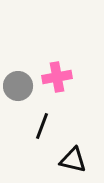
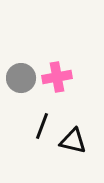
gray circle: moved 3 px right, 8 px up
black triangle: moved 19 px up
